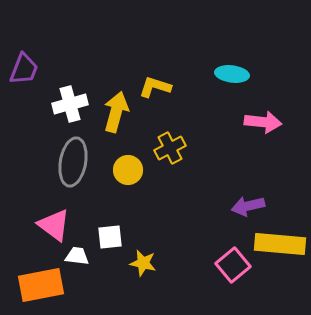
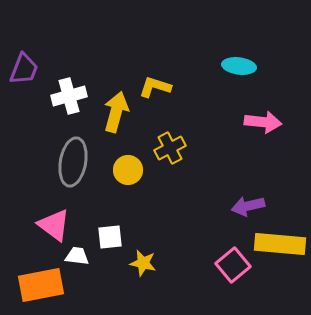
cyan ellipse: moved 7 px right, 8 px up
white cross: moved 1 px left, 8 px up
